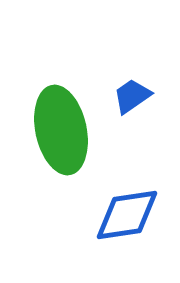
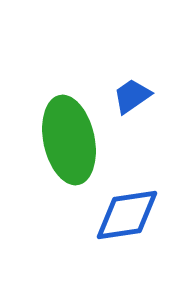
green ellipse: moved 8 px right, 10 px down
